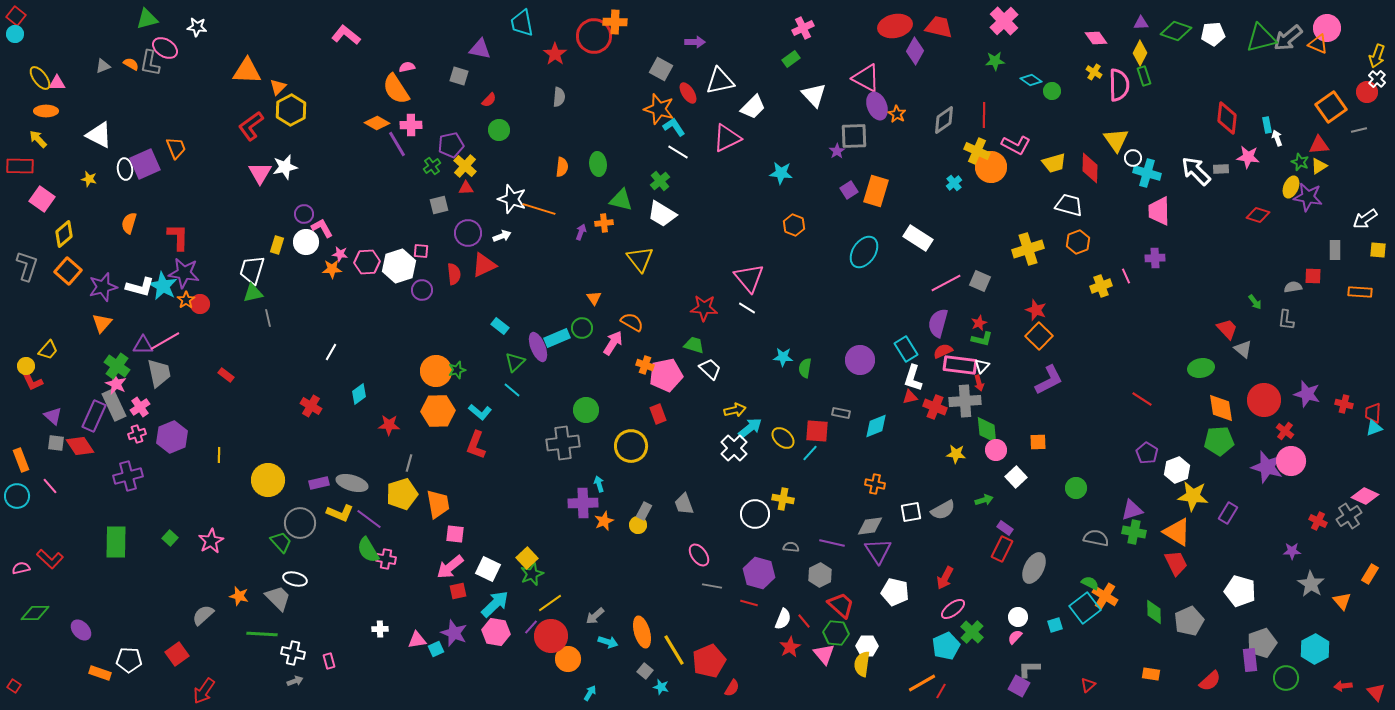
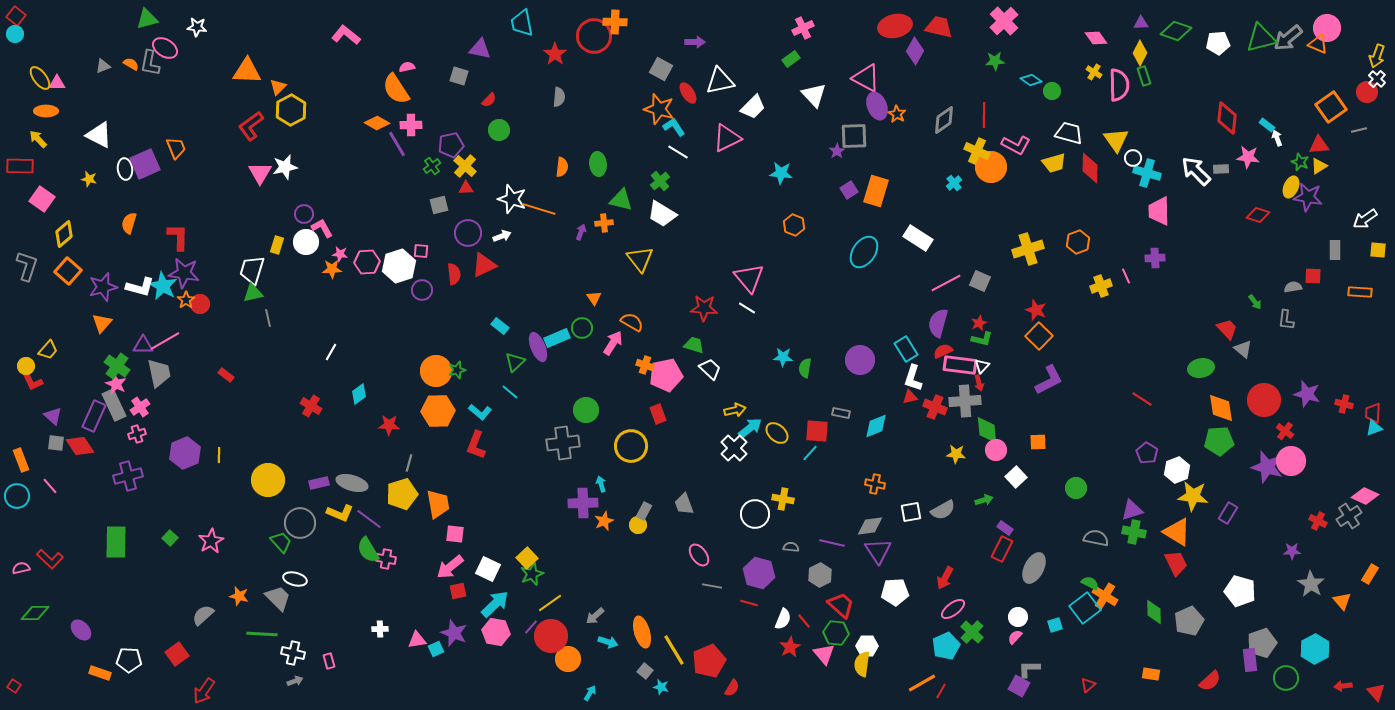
white pentagon at (1213, 34): moved 5 px right, 9 px down
cyan rectangle at (1267, 125): rotated 42 degrees counterclockwise
white trapezoid at (1069, 205): moved 72 px up
cyan line at (512, 390): moved 2 px left, 2 px down
purple hexagon at (172, 437): moved 13 px right, 16 px down
yellow ellipse at (783, 438): moved 6 px left, 5 px up
cyan arrow at (599, 484): moved 2 px right
white pentagon at (895, 592): rotated 16 degrees counterclockwise
